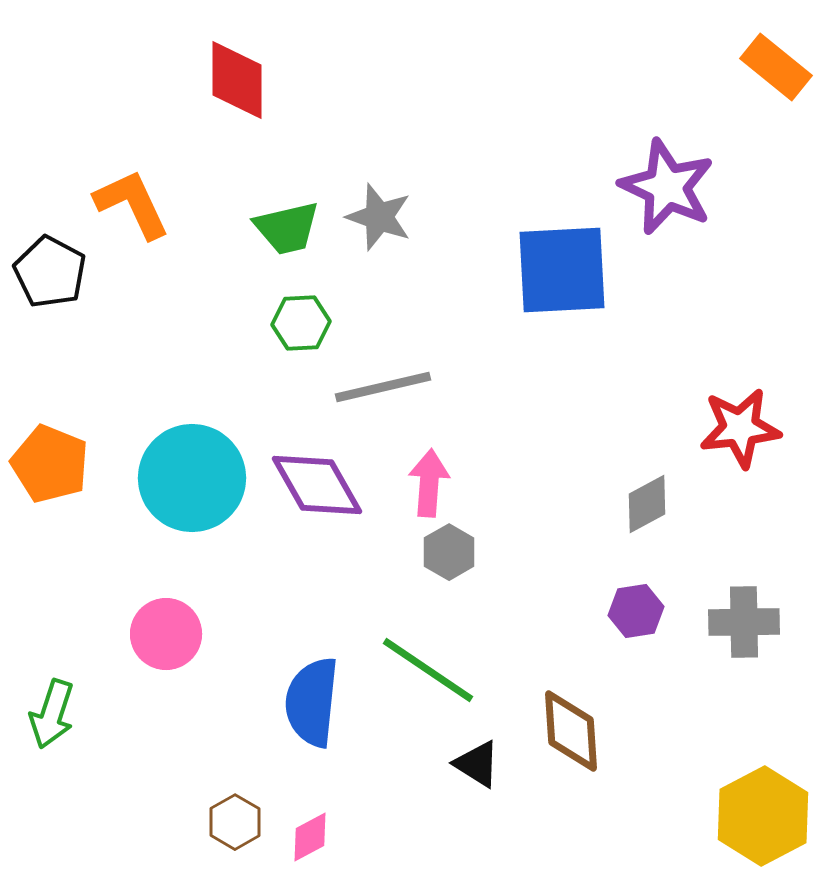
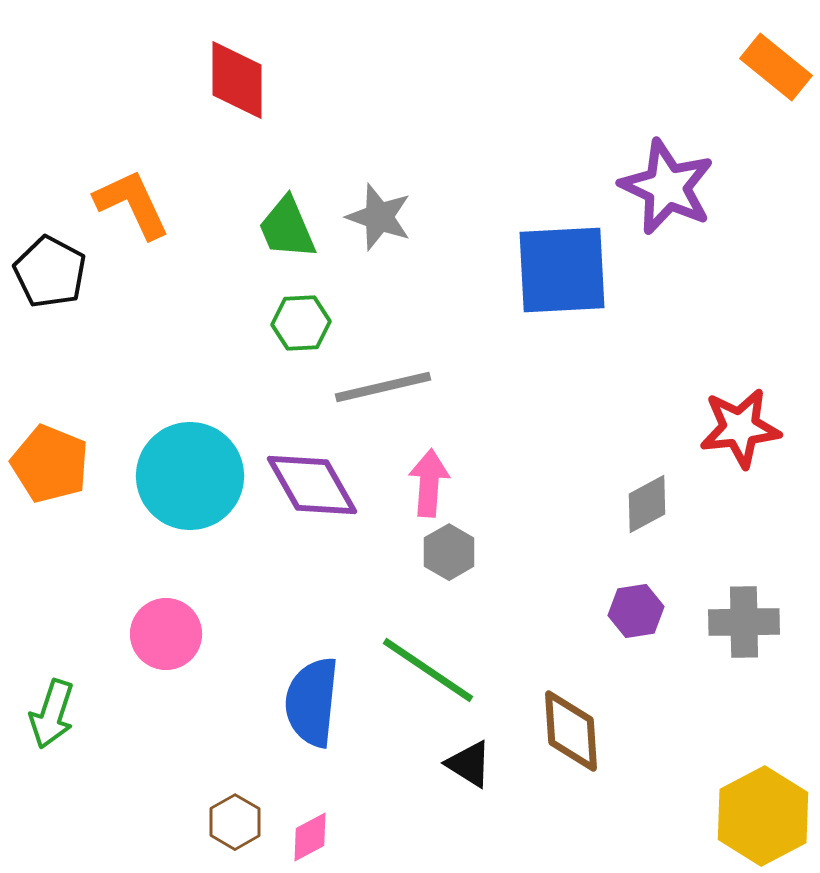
green trapezoid: rotated 80 degrees clockwise
cyan circle: moved 2 px left, 2 px up
purple diamond: moved 5 px left
black triangle: moved 8 px left
